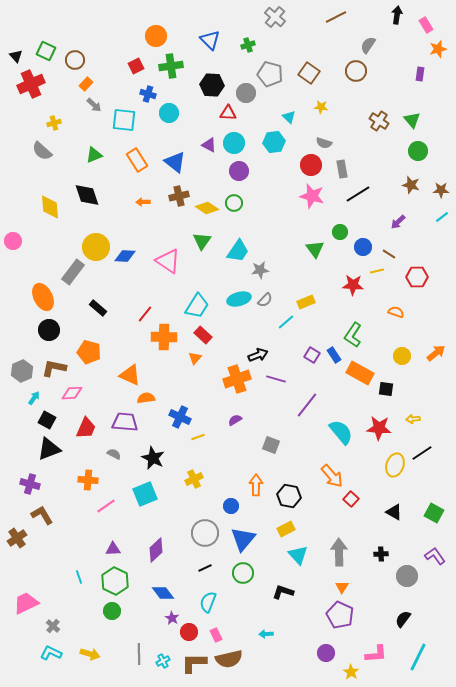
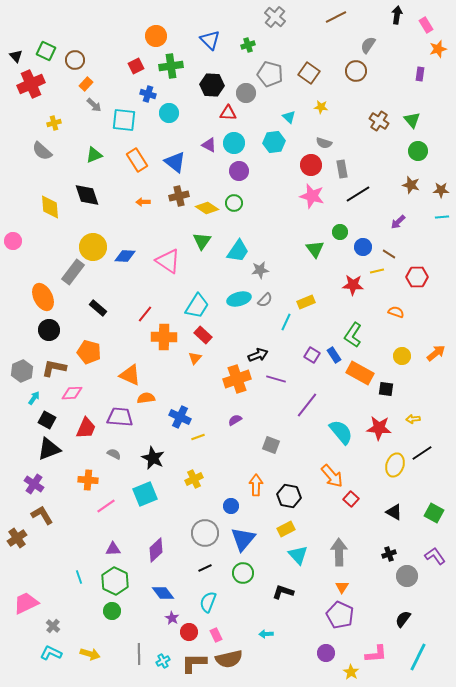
cyan line at (442, 217): rotated 32 degrees clockwise
yellow circle at (96, 247): moved 3 px left
cyan line at (286, 322): rotated 24 degrees counterclockwise
purple trapezoid at (125, 422): moved 5 px left, 5 px up
purple cross at (30, 484): moved 4 px right; rotated 18 degrees clockwise
black cross at (381, 554): moved 8 px right; rotated 16 degrees counterclockwise
